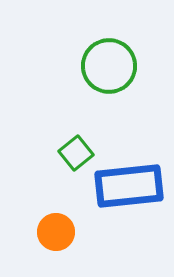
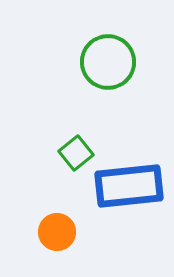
green circle: moved 1 px left, 4 px up
orange circle: moved 1 px right
